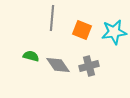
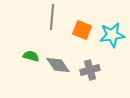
gray line: moved 1 px up
cyan star: moved 2 px left, 3 px down
gray cross: moved 1 px right, 4 px down
